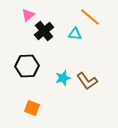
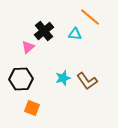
pink triangle: moved 32 px down
black hexagon: moved 6 px left, 13 px down
